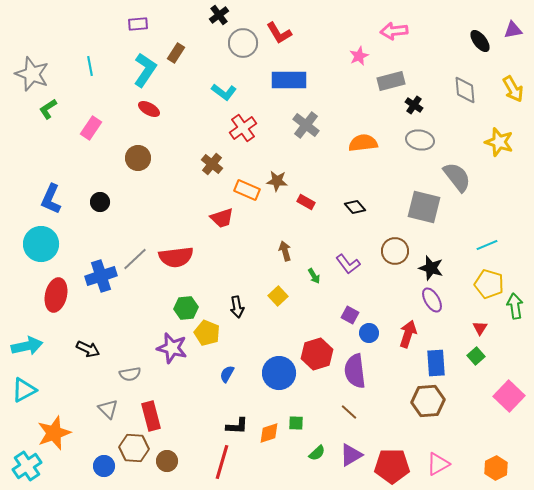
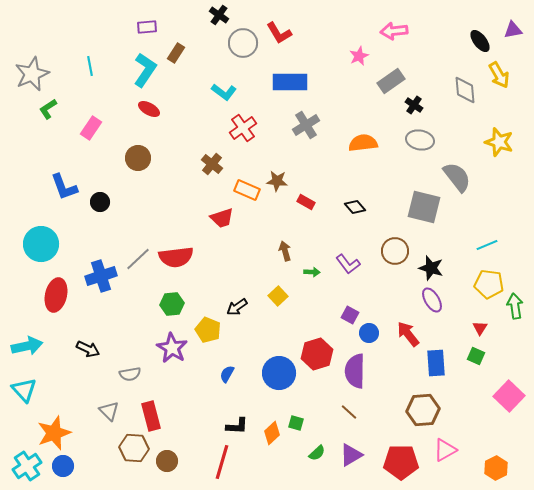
black cross at (219, 15): rotated 18 degrees counterclockwise
purple rectangle at (138, 24): moved 9 px right, 3 px down
gray star at (32, 74): rotated 28 degrees clockwise
blue rectangle at (289, 80): moved 1 px right, 2 px down
gray rectangle at (391, 81): rotated 20 degrees counterclockwise
yellow arrow at (513, 89): moved 14 px left, 14 px up
gray cross at (306, 125): rotated 20 degrees clockwise
blue L-shape at (51, 199): moved 13 px right, 12 px up; rotated 44 degrees counterclockwise
gray line at (135, 259): moved 3 px right
green arrow at (314, 276): moved 2 px left, 4 px up; rotated 56 degrees counterclockwise
yellow pentagon at (489, 284): rotated 8 degrees counterclockwise
black arrow at (237, 307): rotated 65 degrees clockwise
green hexagon at (186, 308): moved 14 px left, 4 px up
yellow pentagon at (207, 333): moved 1 px right, 3 px up
red arrow at (408, 334): rotated 56 degrees counterclockwise
purple star at (172, 348): rotated 16 degrees clockwise
green square at (476, 356): rotated 24 degrees counterclockwise
purple semicircle at (355, 371): rotated 8 degrees clockwise
cyan triangle at (24, 390): rotated 44 degrees counterclockwise
brown hexagon at (428, 401): moved 5 px left, 9 px down
gray triangle at (108, 409): moved 1 px right, 2 px down
green square at (296, 423): rotated 14 degrees clockwise
orange diamond at (269, 433): moved 3 px right; rotated 25 degrees counterclockwise
pink triangle at (438, 464): moved 7 px right, 14 px up
blue circle at (104, 466): moved 41 px left
red pentagon at (392, 466): moved 9 px right, 4 px up
